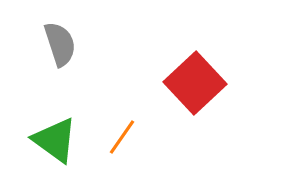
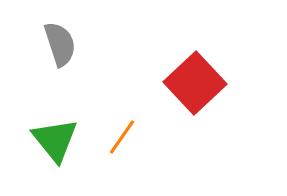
green triangle: rotated 15 degrees clockwise
